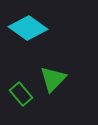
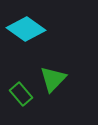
cyan diamond: moved 2 px left, 1 px down
